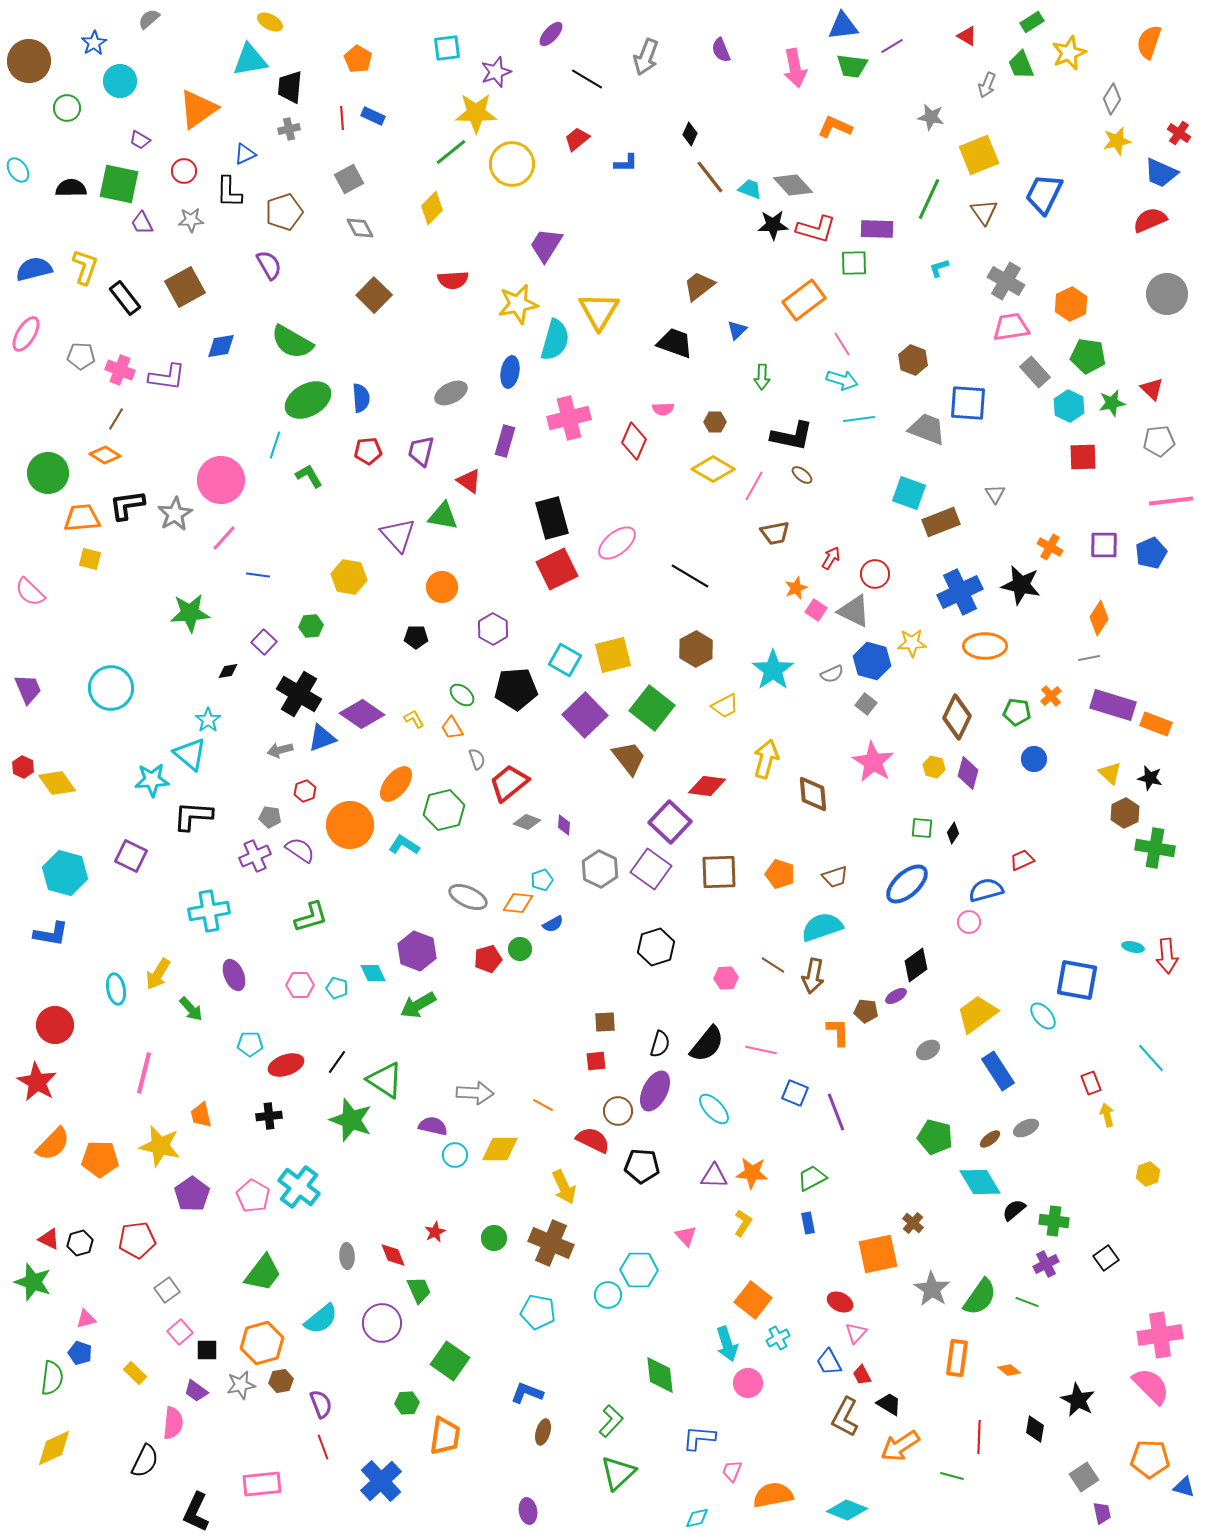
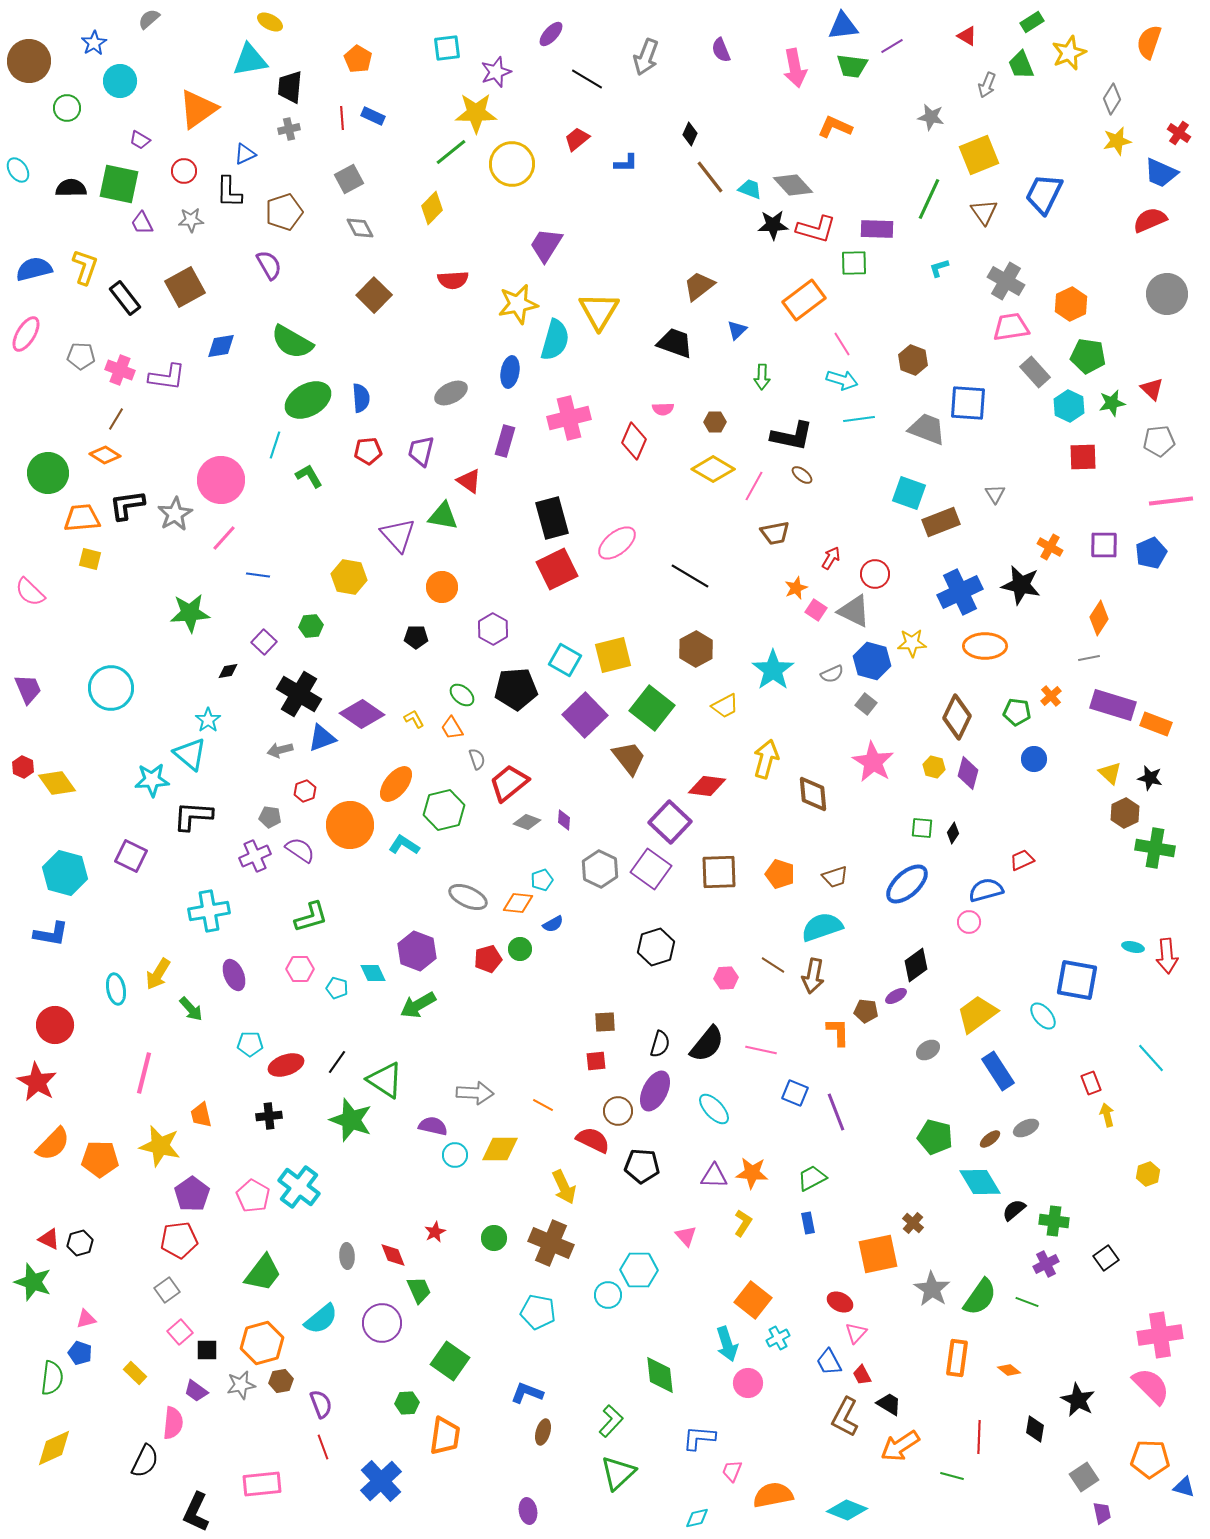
purple diamond at (564, 825): moved 5 px up
pink hexagon at (300, 985): moved 16 px up
red pentagon at (137, 1240): moved 42 px right
